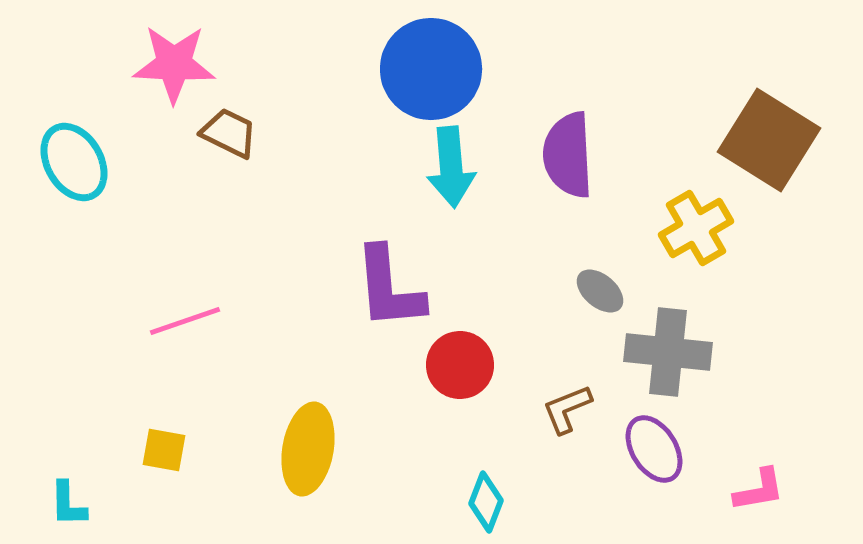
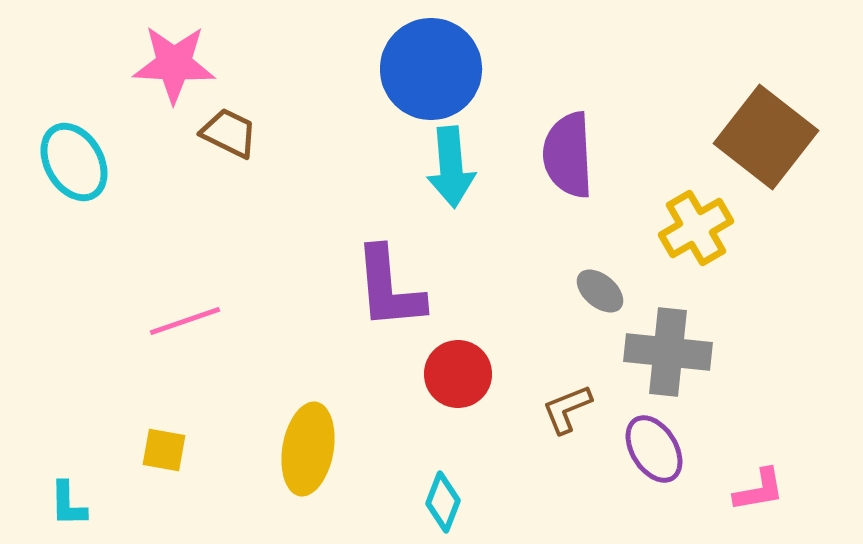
brown square: moved 3 px left, 3 px up; rotated 6 degrees clockwise
red circle: moved 2 px left, 9 px down
cyan diamond: moved 43 px left
